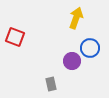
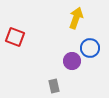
gray rectangle: moved 3 px right, 2 px down
